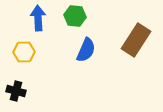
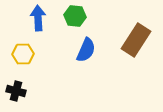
yellow hexagon: moved 1 px left, 2 px down
